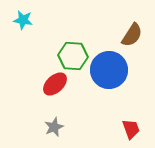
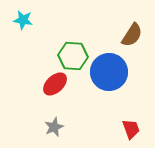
blue circle: moved 2 px down
